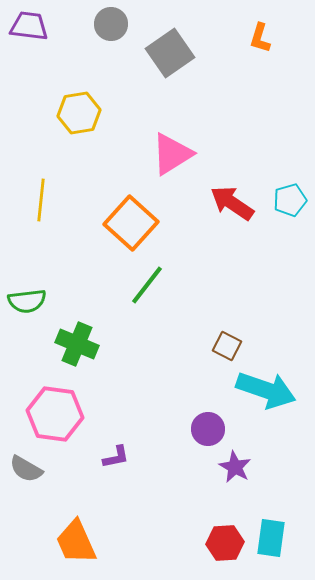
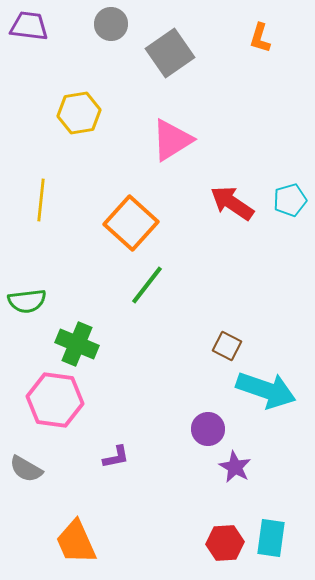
pink triangle: moved 14 px up
pink hexagon: moved 14 px up
